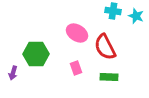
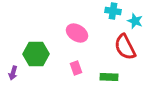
cyan star: moved 1 px left, 5 px down
red semicircle: moved 20 px right
